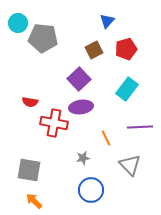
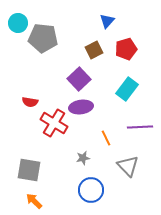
red cross: rotated 20 degrees clockwise
gray triangle: moved 2 px left, 1 px down
